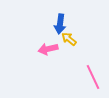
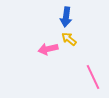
blue arrow: moved 6 px right, 7 px up
